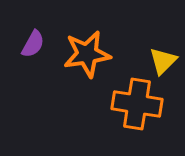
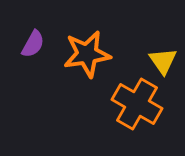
yellow triangle: rotated 20 degrees counterclockwise
orange cross: rotated 21 degrees clockwise
